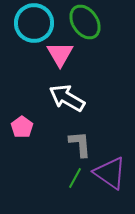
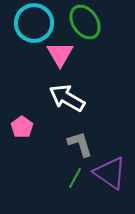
gray L-shape: rotated 12 degrees counterclockwise
